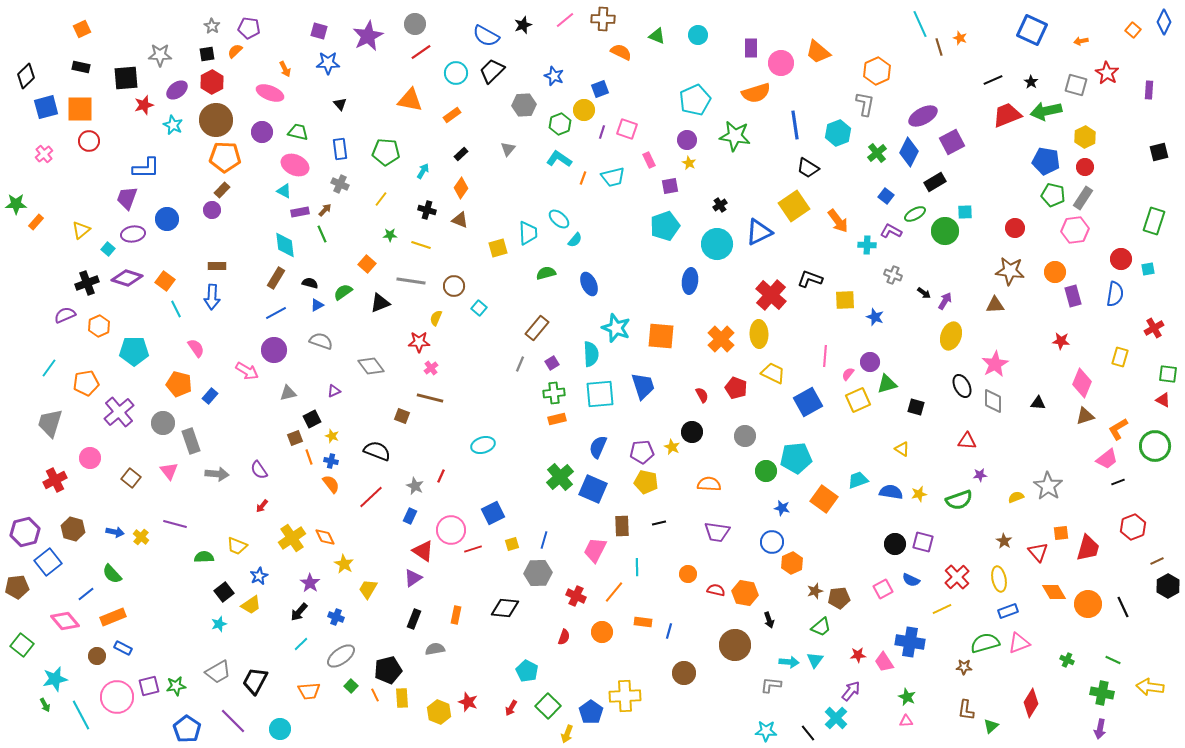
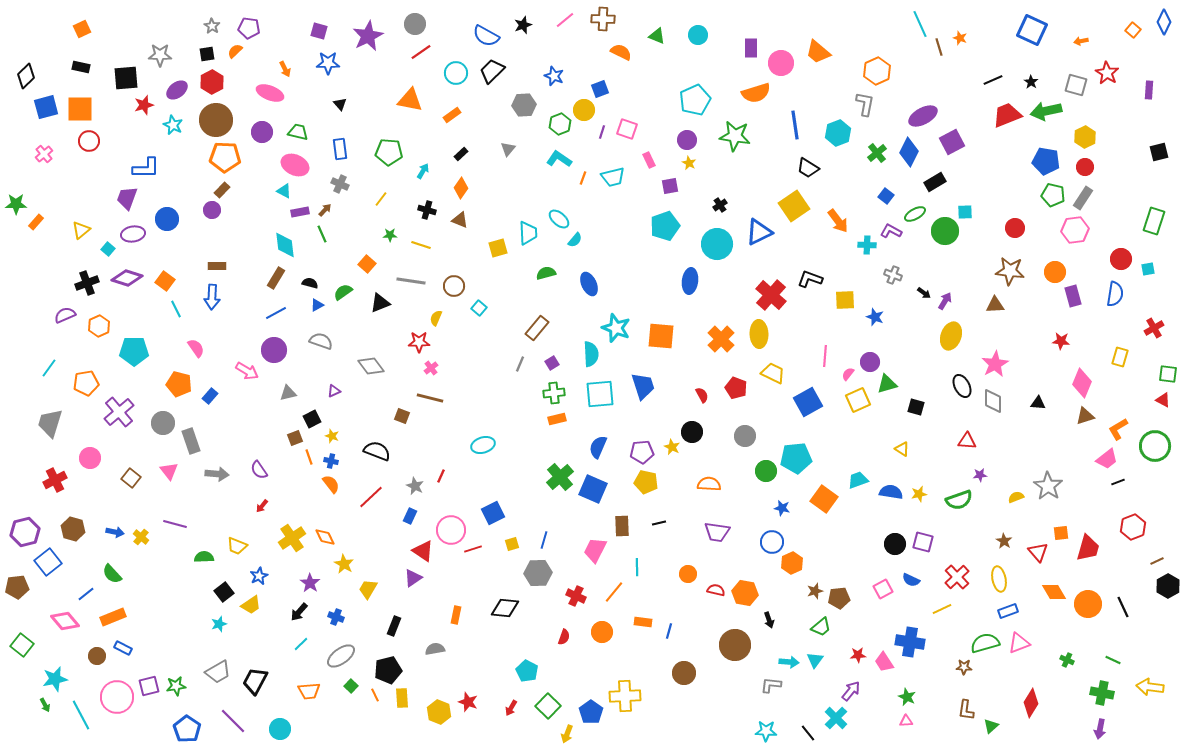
green pentagon at (386, 152): moved 3 px right
black rectangle at (414, 619): moved 20 px left, 7 px down
